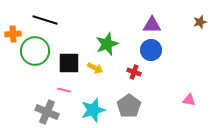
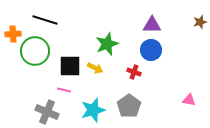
black square: moved 1 px right, 3 px down
